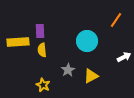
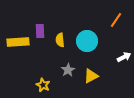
yellow semicircle: moved 18 px right, 10 px up
